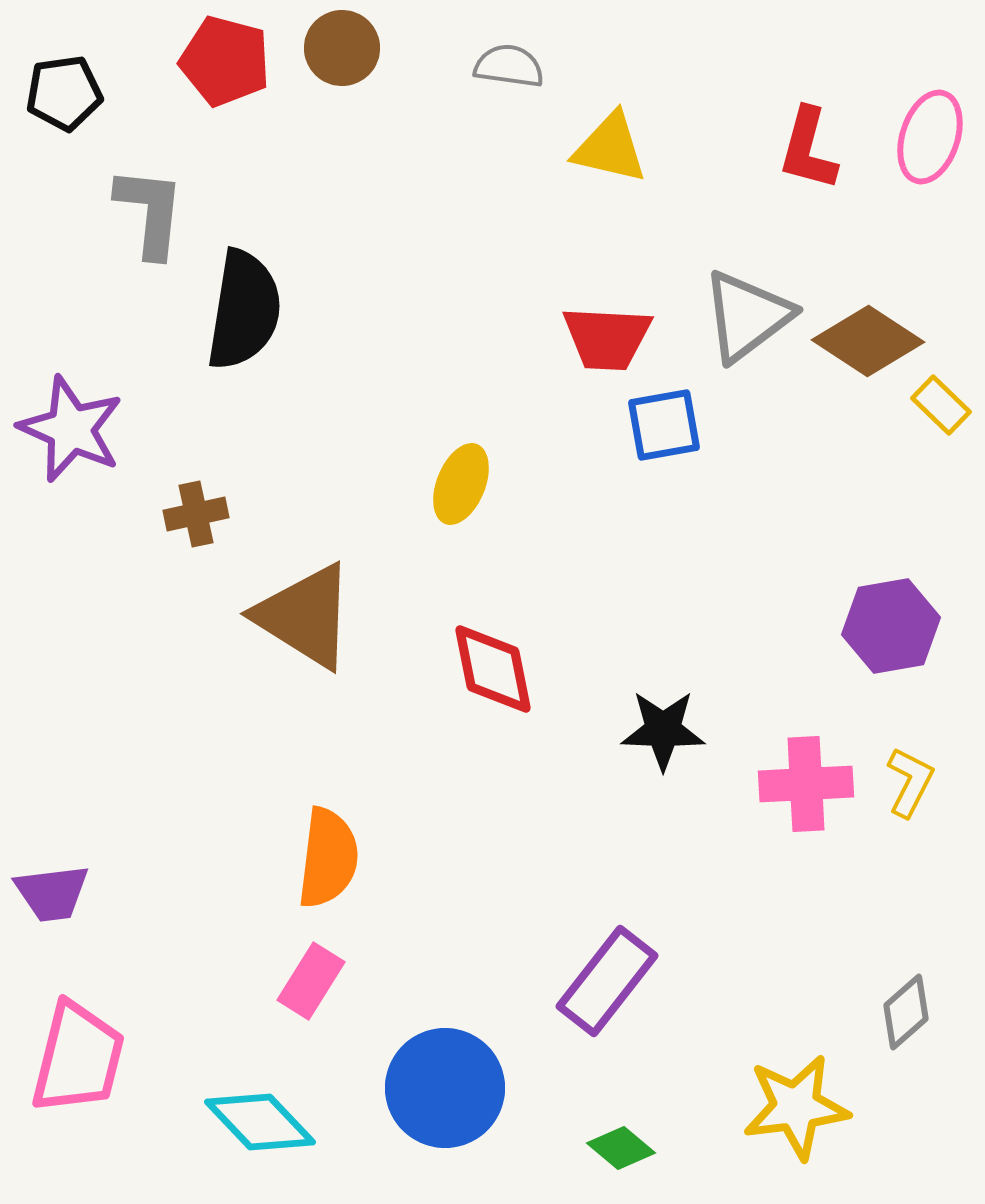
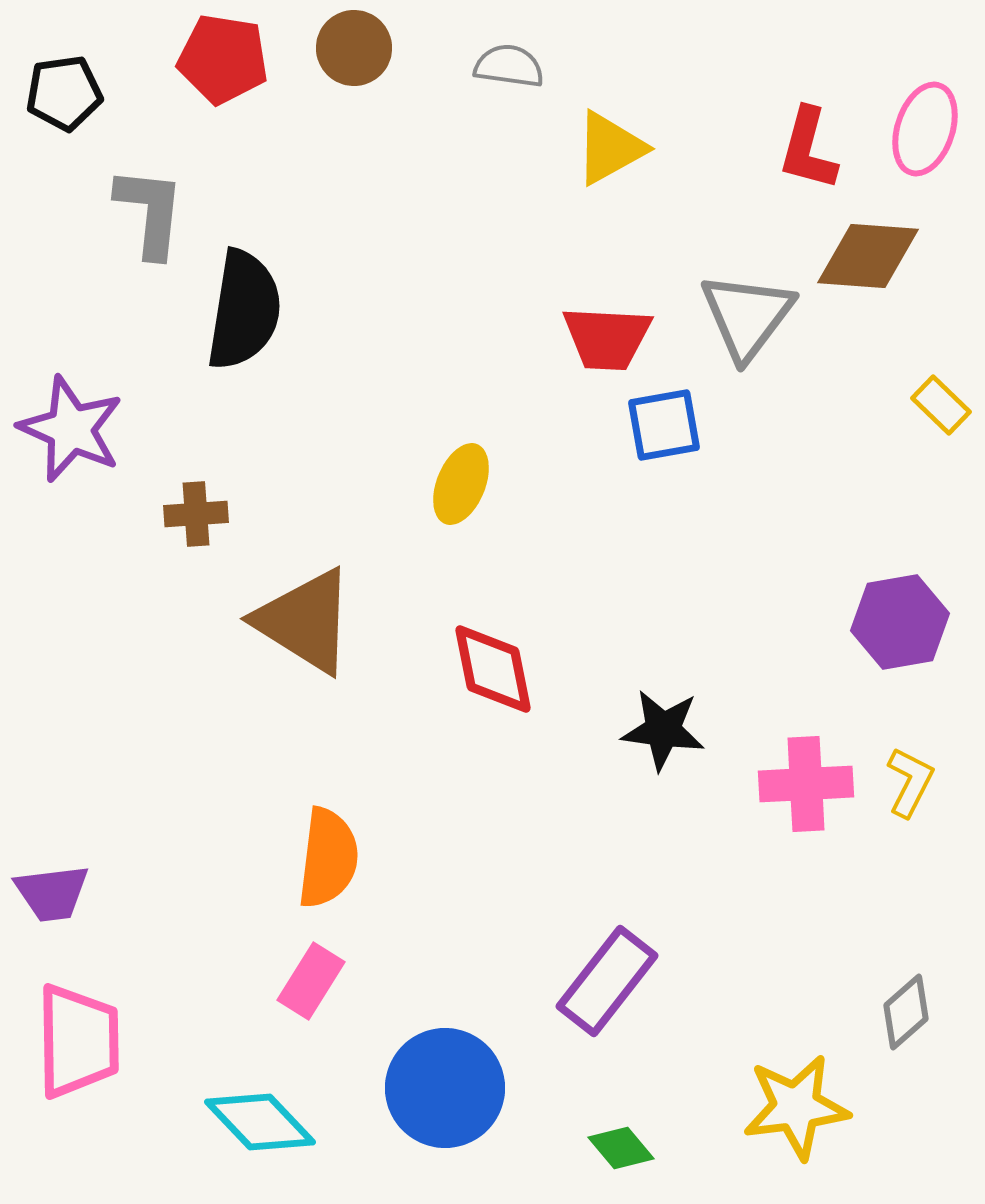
brown circle: moved 12 px right
red pentagon: moved 2 px left, 2 px up; rotated 6 degrees counterclockwise
pink ellipse: moved 5 px left, 8 px up
yellow triangle: rotated 42 degrees counterclockwise
gray triangle: rotated 16 degrees counterclockwise
brown diamond: moved 85 px up; rotated 29 degrees counterclockwise
brown cross: rotated 8 degrees clockwise
brown triangle: moved 5 px down
purple hexagon: moved 9 px right, 4 px up
black star: rotated 6 degrees clockwise
pink trapezoid: moved 17 px up; rotated 15 degrees counterclockwise
green diamond: rotated 10 degrees clockwise
